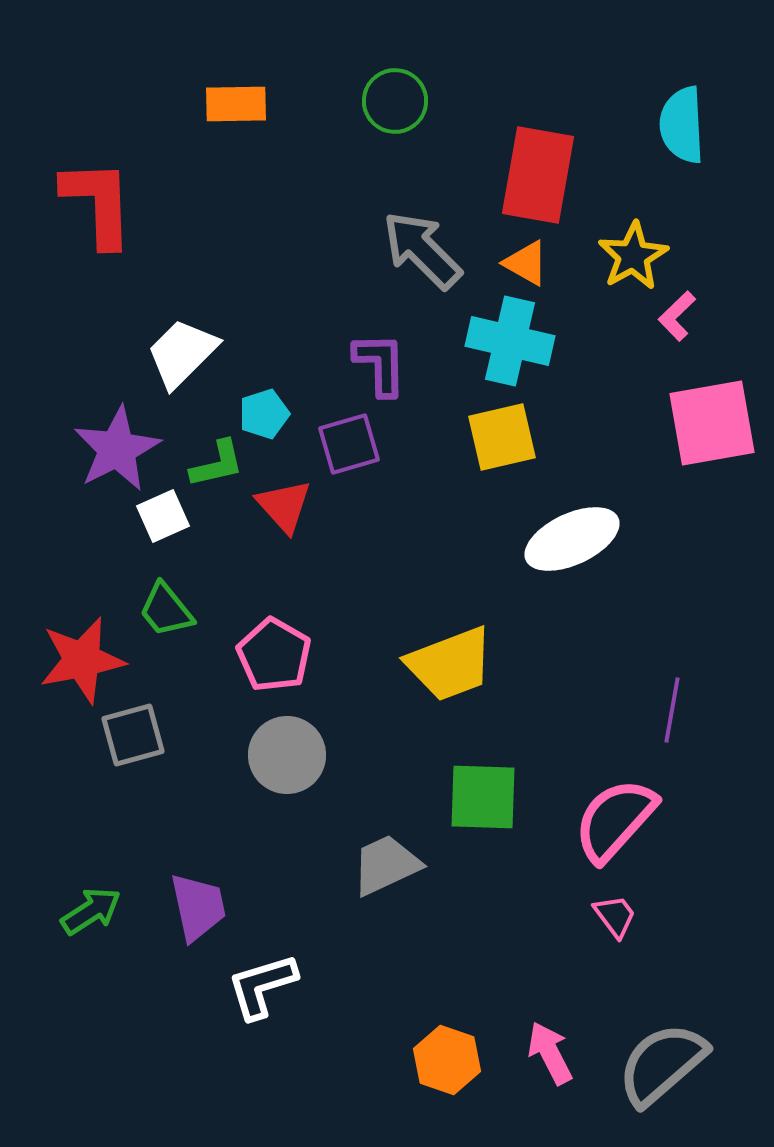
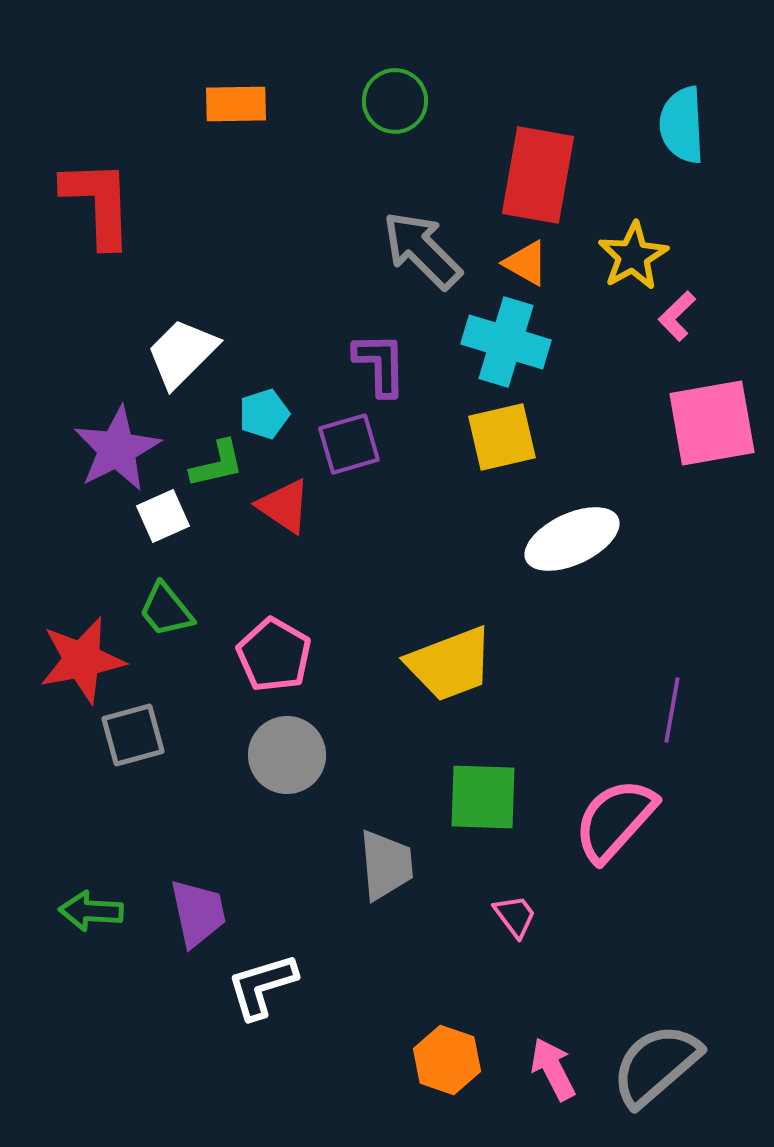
cyan cross: moved 4 px left, 1 px down; rotated 4 degrees clockwise
red triangle: rotated 14 degrees counterclockwise
gray trapezoid: rotated 110 degrees clockwise
purple trapezoid: moved 6 px down
green arrow: rotated 144 degrees counterclockwise
pink trapezoid: moved 100 px left
pink arrow: moved 3 px right, 16 px down
gray semicircle: moved 6 px left, 1 px down
